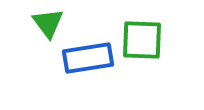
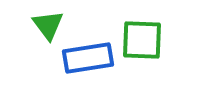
green triangle: moved 2 px down
